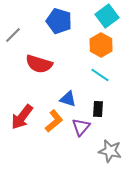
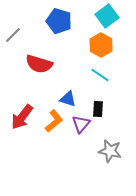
purple triangle: moved 3 px up
